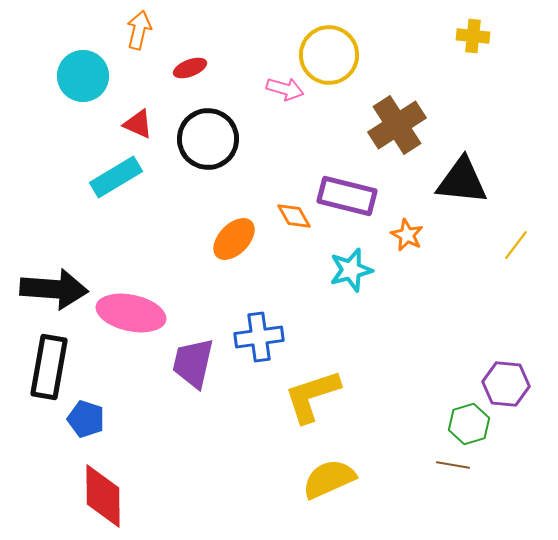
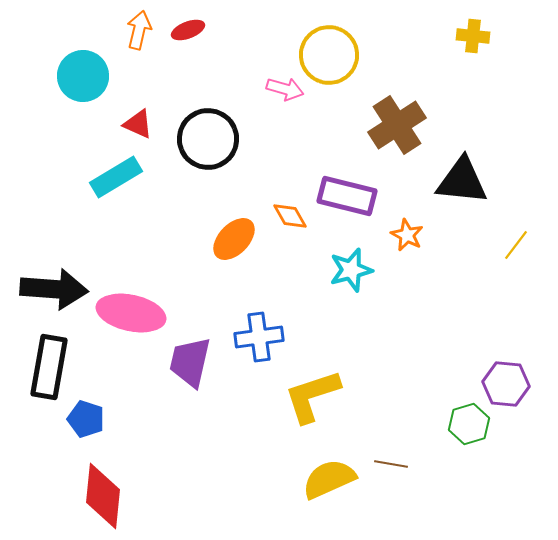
red ellipse: moved 2 px left, 38 px up
orange diamond: moved 4 px left
purple trapezoid: moved 3 px left, 1 px up
brown line: moved 62 px left, 1 px up
red diamond: rotated 6 degrees clockwise
